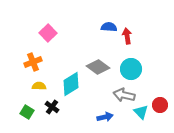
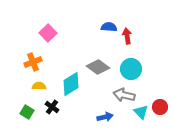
red circle: moved 2 px down
